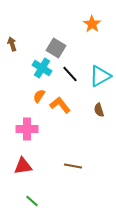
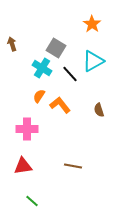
cyan triangle: moved 7 px left, 15 px up
